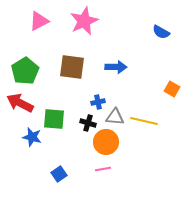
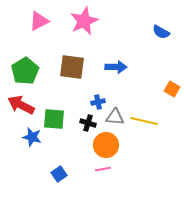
red arrow: moved 1 px right, 2 px down
orange circle: moved 3 px down
